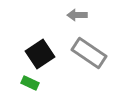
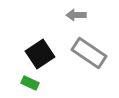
gray arrow: moved 1 px left
